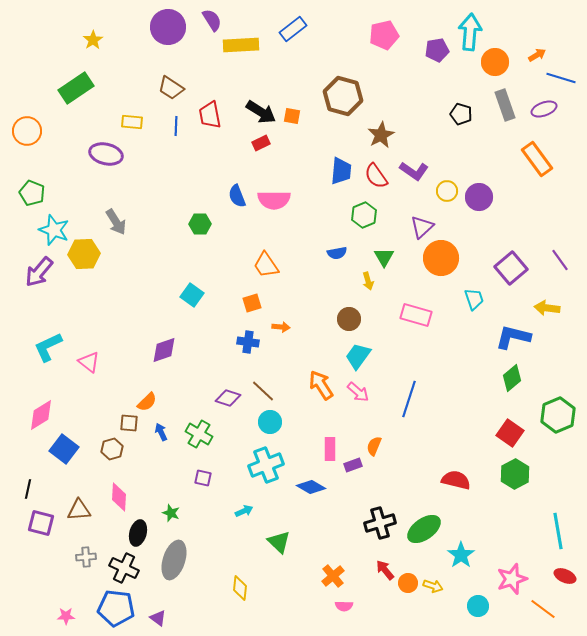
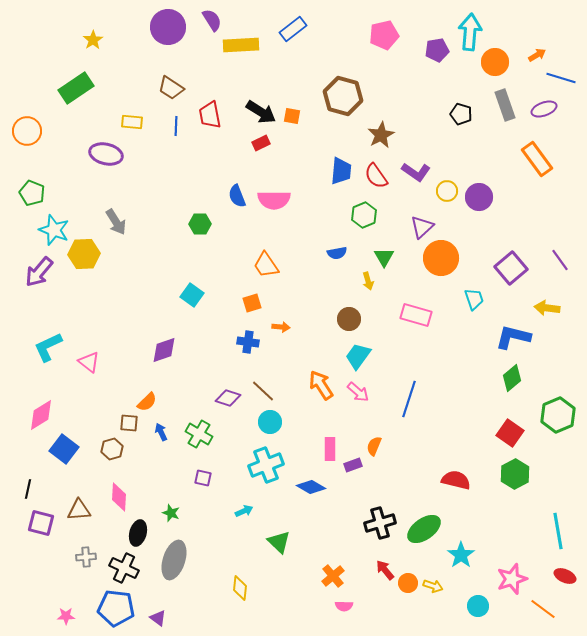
purple L-shape at (414, 171): moved 2 px right, 1 px down
